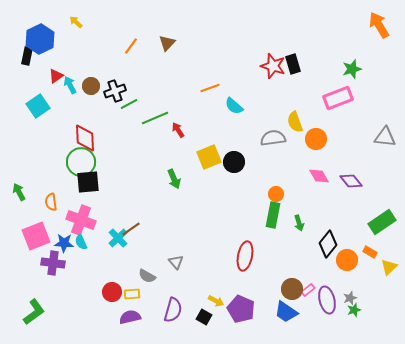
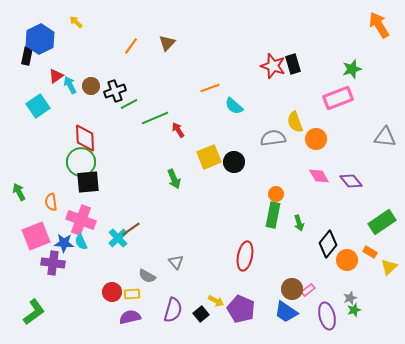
purple ellipse at (327, 300): moved 16 px down
black square at (204, 317): moved 3 px left, 3 px up; rotated 21 degrees clockwise
